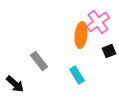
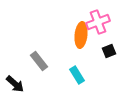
pink cross: rotated 15 degrees clockwise
